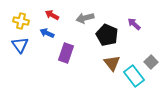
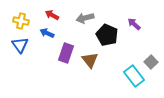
brown triangle: moved 22 px left, 3 px up
